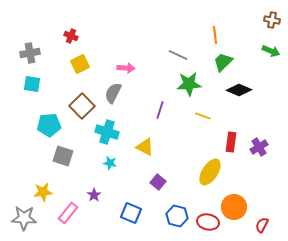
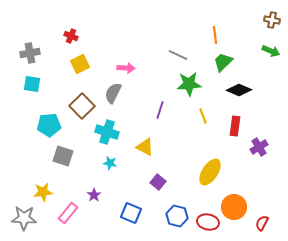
yellow line: rotated 49 degrees clockwise
red rectangle: moved 4 px right, 16 px up
red semicircle: moved 2 px up
